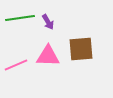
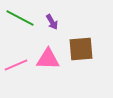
green line: rotated 36 degrees clockwise
purple arrow: moved 4 px right
pink triangle: moved 3 px down
